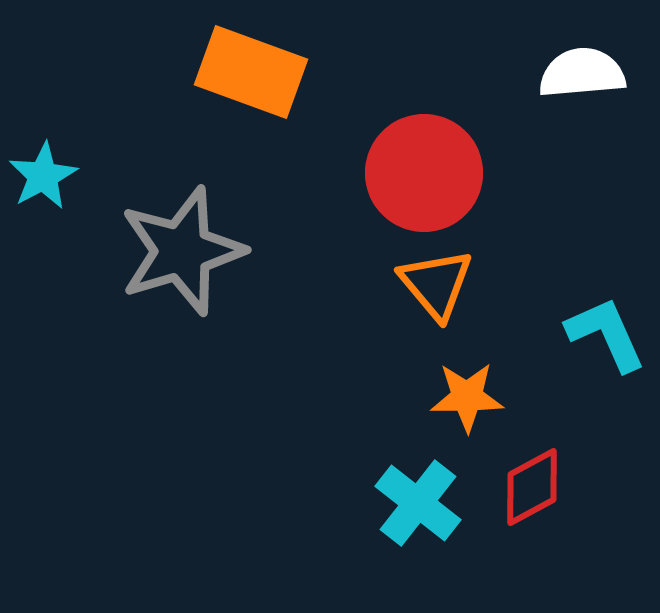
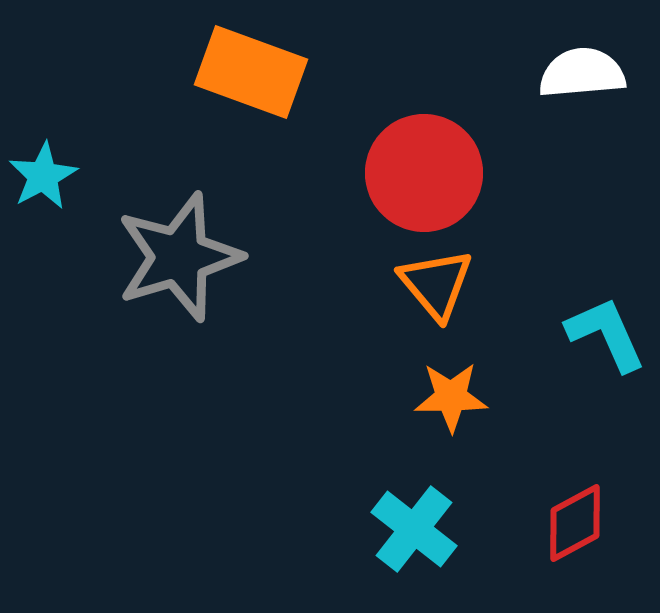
gray star: moved 3 px left, 6 px down
orange star: moved 16 px left
red diamond: moved 43 px right, 36 px down
cyan cross: moved 4 px left, 26 px down
